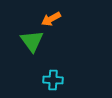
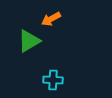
green triangle: moved 3 px left; rotated 35 degrees clockwise
